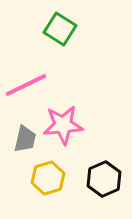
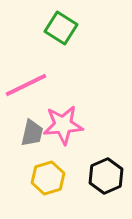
green square: moved 1 px right, 1 px up
gray trapezoid: moved 7 px right, 6 px up
black hexagon: moved 2 px right, 3 px up
